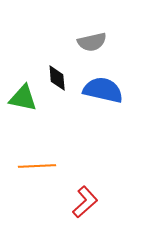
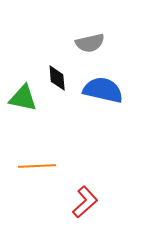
gray semicircle: moved 2 px left, 1 px down
